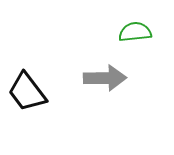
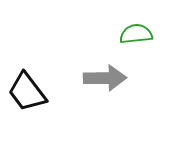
green semicircle: moved 1 px right, 2 px down
